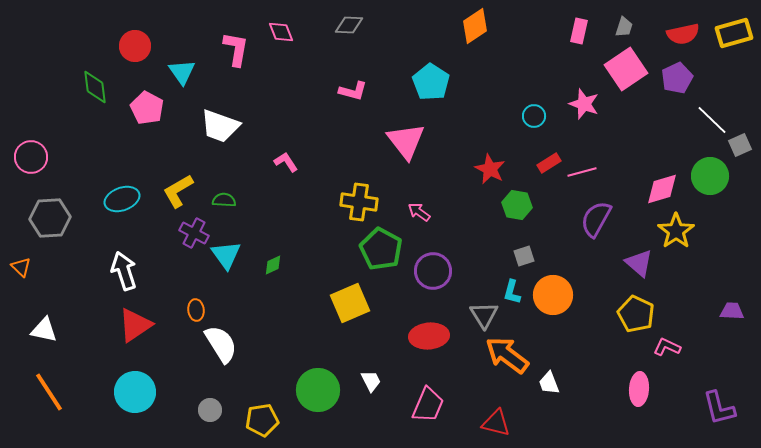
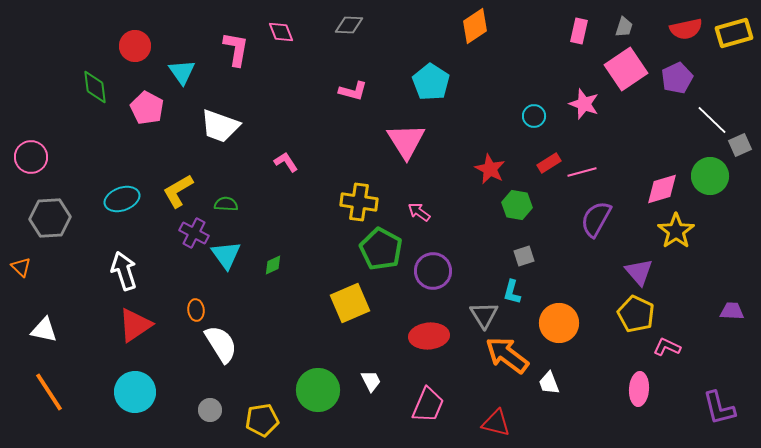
red semicircle at (683, 34): moved 3 px right, 5 px up
pink triangle at (406, 141): rotated 6 degrees clockwise
green semicircle at (224, 200): moved 2 px right, 4 px down
purple triangle at (639, 263): moved 9 px down; rotated 8 degrees clockwise
orange circle at (553, 295): moved 6 px right, 28 px down
